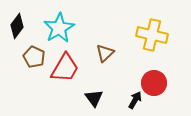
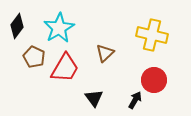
red circle: moved 3 px up
